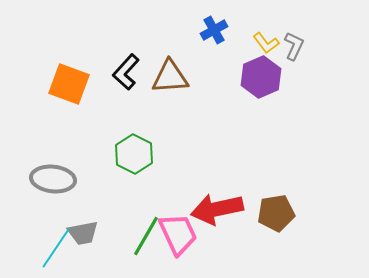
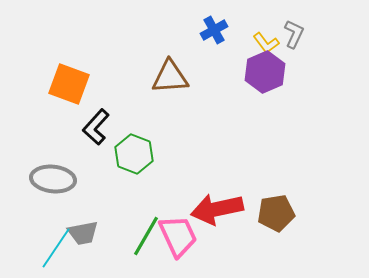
gray L-shape: moved 12 px up
black L-shape: moved 30 px left, 55 px down
purple hexagon: moved 4 px right, 5 px up
green hexagon: rotated 6 degrees counterclockwise
pink trapezoid: moved 2 px down
